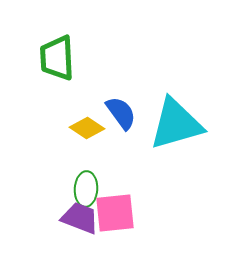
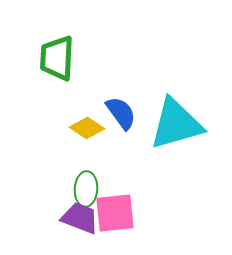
green trapezoid: rotated 6 degrees clockwise
